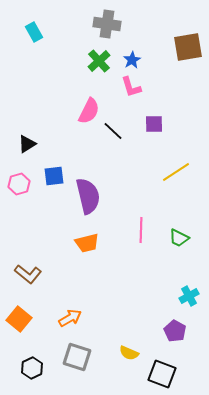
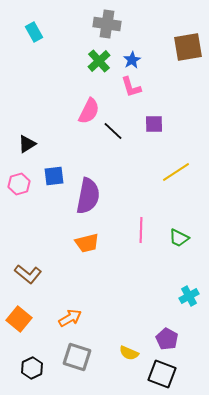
purple semicircle: rotated 24 degrees clockwise
purple pentagon: moved 8 px left, 8 px down
